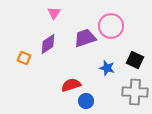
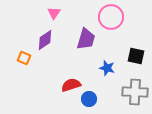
pink circle: moved 9 px up
purple trapezoid: moved 1 px right, 1 px down; rotated 125 degrees clockwise
purple diamond: moved 3 px left, 4 px up
black square: moved 1 px right, 4 px up; rotated 12 degrees counterclockwise
blue circle: moved 3 px right, 2 px up
